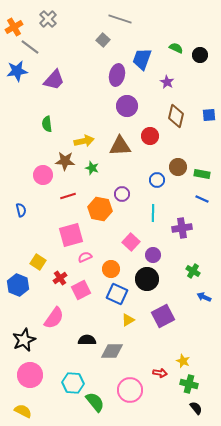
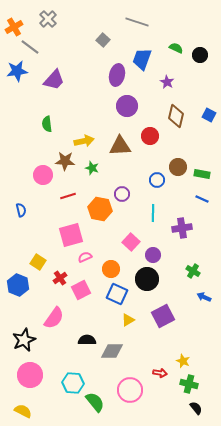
gray line at (120, 19): moved 17 px right, 3 px down
blue square at (209, 115): rotated 32 degrees clockwise
